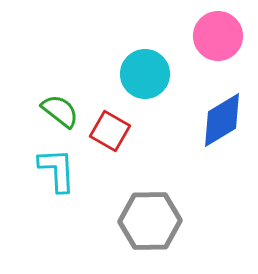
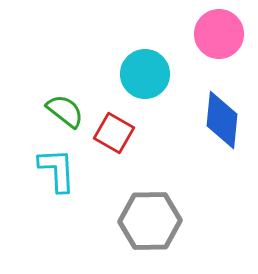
pink circle: moved 1 px right, 2 px up
green semicircle: moved 5 px right
blue diamond: rotated 54 degrees counterclockwise
red square: moved 4 px right, 2 px down
